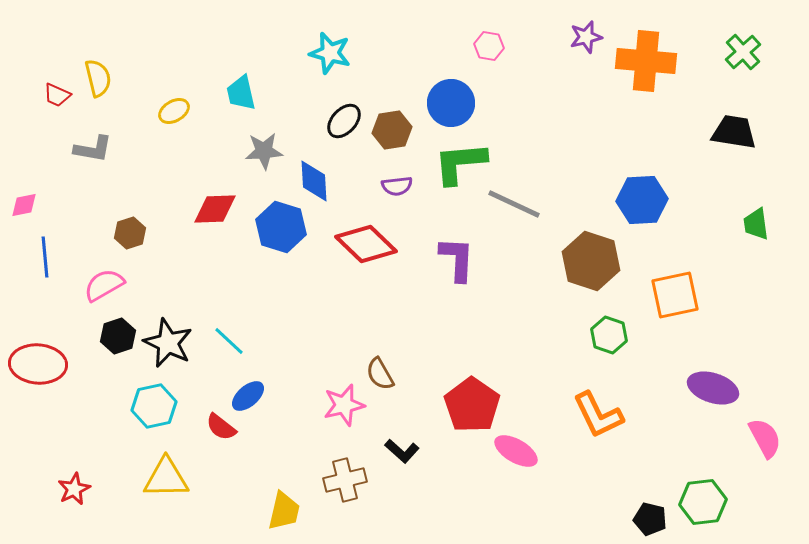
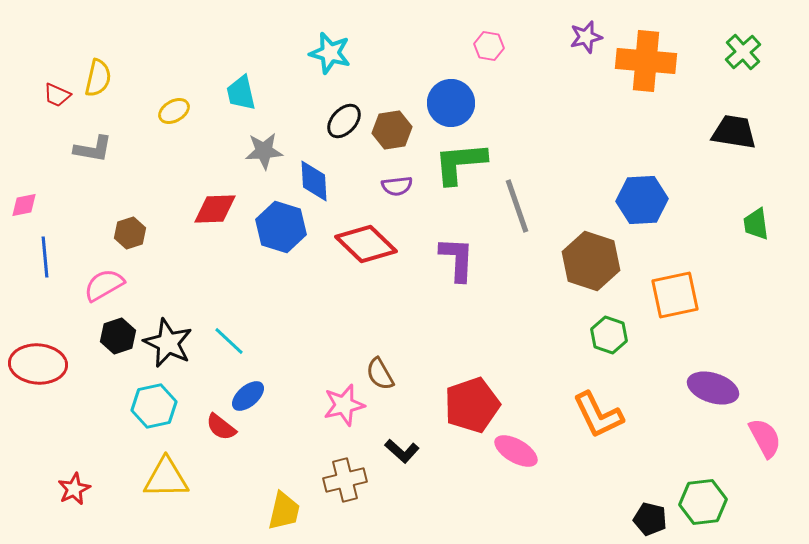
yellow semicircle at (98, 78): rotated 27 degrees clockwise
gray line at (514, 204): moved 3 px right, 2 px down; rotated 46 degrees clockwise
red pentagon at (472, 405): rotated 18 degrees clockwise
